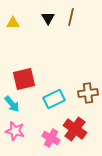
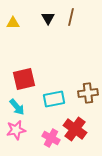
cyan rectangle: rotated 15 degrees clockwise
cyan arrow: moved 5 px right, 3 px down
pink star: moved 1 px right, 1 px up; rotated 24 degrees counterclockwise
